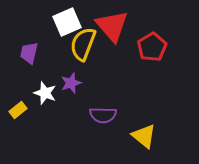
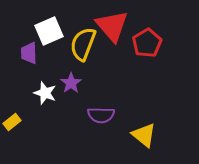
white square: moved 18 px left, 9 px down
red pentagon: moved 5 px left, 4 px up
purple trapezoid: rotated 15 degrees counterclockwise
purple star: rotated 15 degrees counterclockwise
yellow rectangle: moved 6 px left, 12 px down
purple semicircle: moved 2 px left
yellow triangle: moved 1 px up
